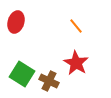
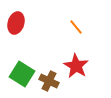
red ellipse: moved 1 px down
orange line: moved 1 px down
red star: moved 3 px down
